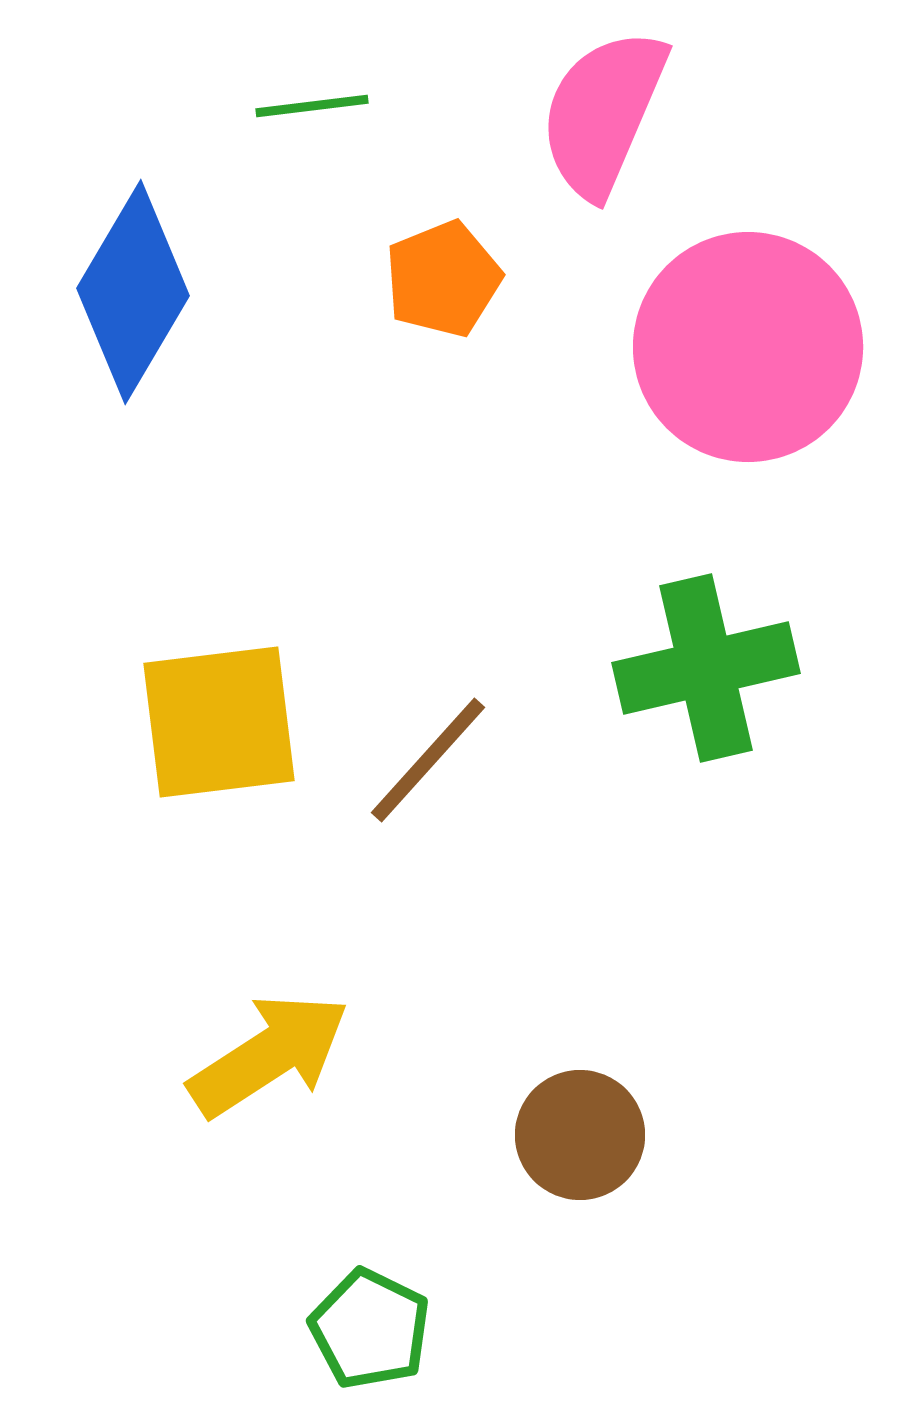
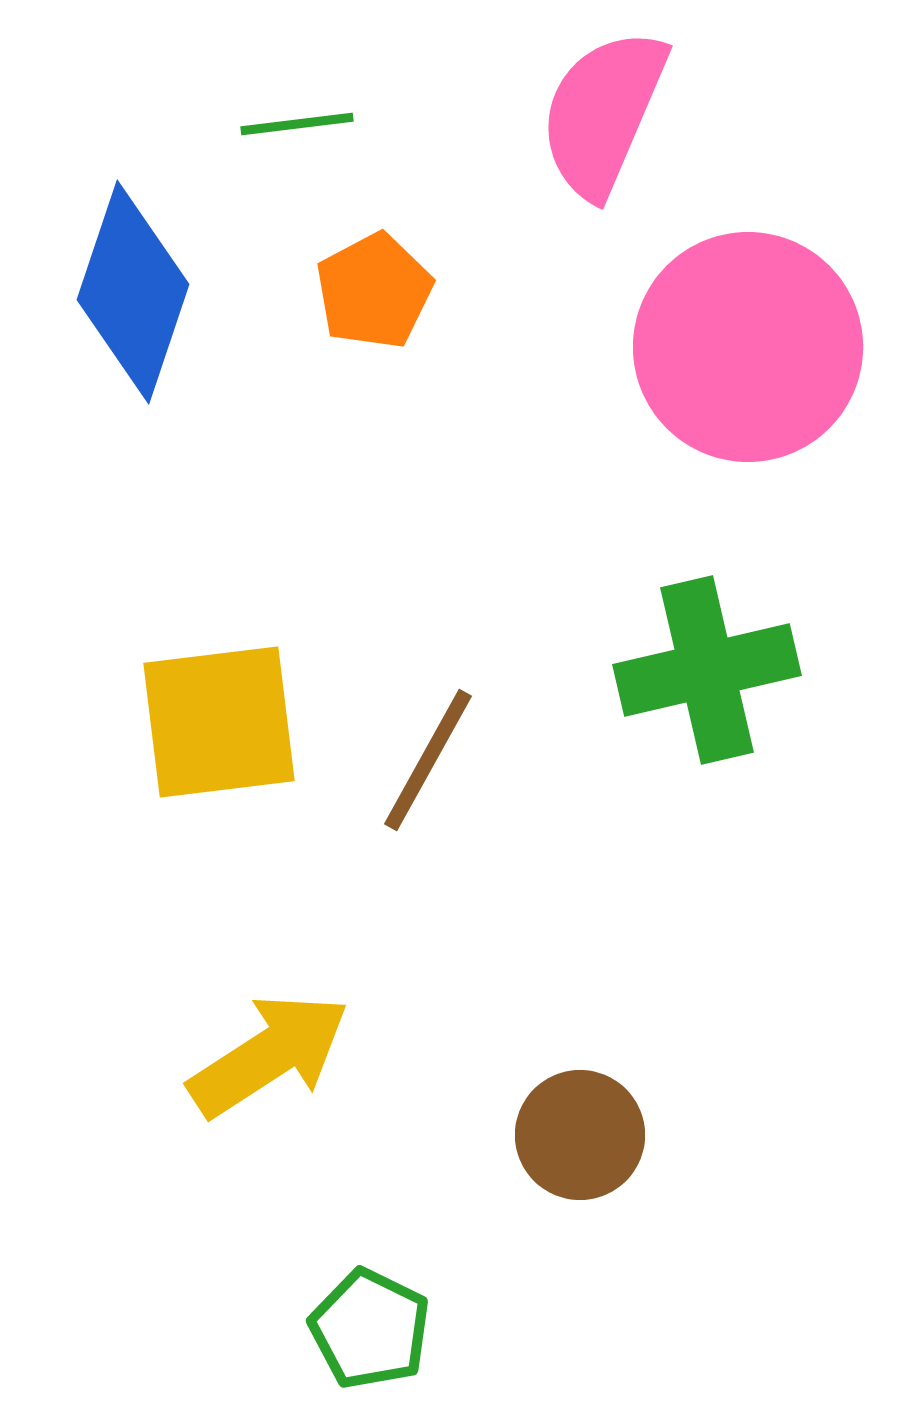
green line: moved 15 px left, 18 px down
orange pentagon: moved 69 px left, 12 px down; rotated 6 degrees counterclockwise
blue diamond: rotated 12 degrees counterclockwise
green cross: moved 1 px right, 2 px down
brown line: rotated 13 degrees counterclockwise
